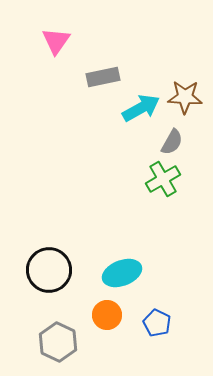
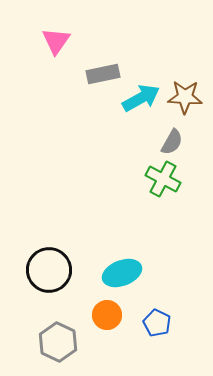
gray rectangle: moved 3 px up
cyan arrow: moved 10 px up
green cross: rotated 32 degrees counterclockwise
